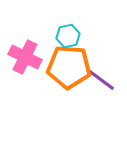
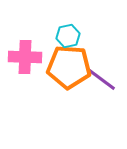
pink cross: rotated 24 degrees counterclockwise
purple line: moved 1 px right
